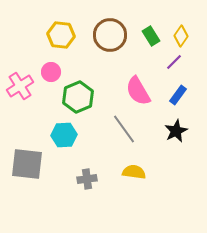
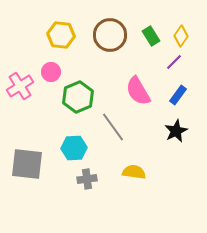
gray line: moved 11 px left, 2 px up
cyan hexagon: moved 10 px right, 13 px down
